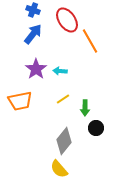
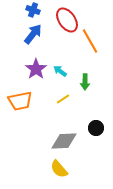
cyan arrow: rotated 32 degrees clockwise
green arrow: moved 26 px up
gray diamond: rotated 48 degrees clockwise
